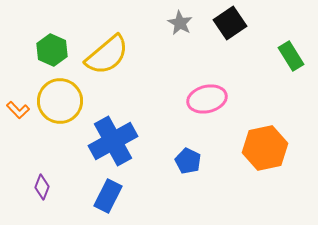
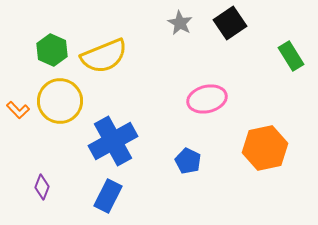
yellow semicircle: moved 3 px left, 1 px down; rotated 18 degrees clockwise
